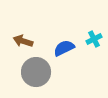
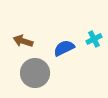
gray circle: moved 1 px left, 1 px down
